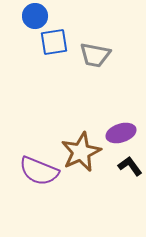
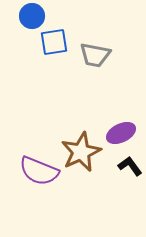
blue circle: moved 3 px left
purple ellipse: rotated 8 degrees counterclockwise
